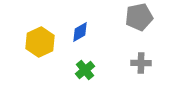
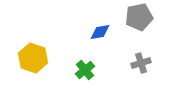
blue diamond: moved 20 px right; rotated 20 degrees clockwise
yellow hexagon: moved 7 px left, 16 px down; rotated 16 degrees counterclockwise
gray cross: rotated 18 degrees counterclockwise
